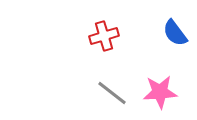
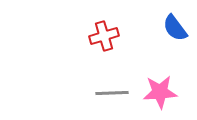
blue semicircle: moved 5 px up
gray line: rotated 40 degrees counterclockwise
